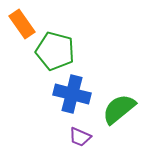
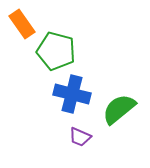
green pentagon: moved 1 px right
